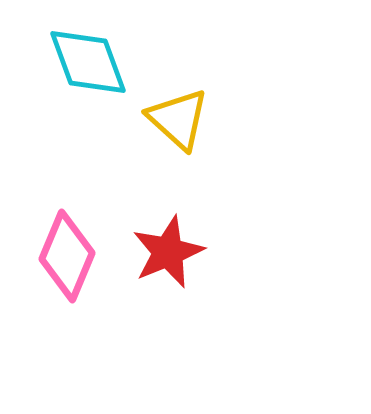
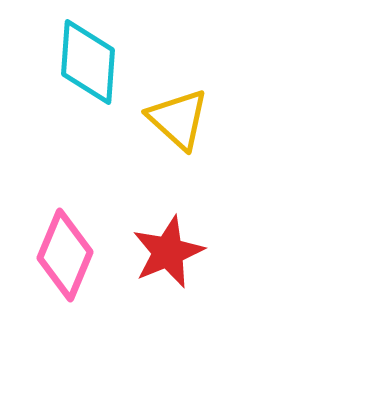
cyan diamond: rotated 24 degrees clockwise
pink diamond: moved 2 px left, 1 px up
